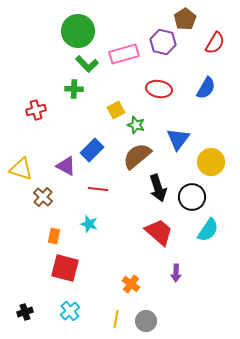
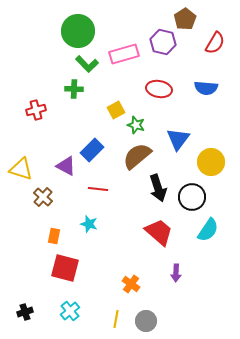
blue semicircle: rotated 65 degrees clockwise
